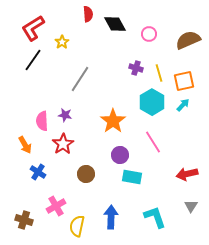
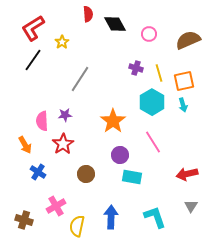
cyan arrow: rotated 120 degrees clockwise
purple star: rotated 16 degrees counterclockwise
